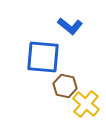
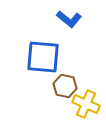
blue L-shape: moved 1 px left, 7 px up
yellow cross: rotated 16 degrees counterclockwise
